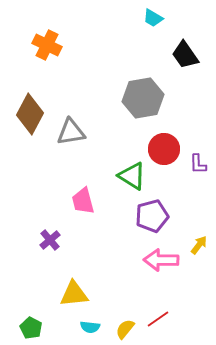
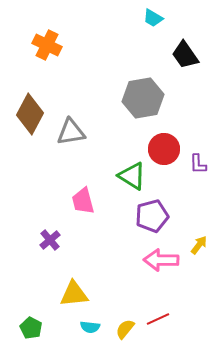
red line: rotated 10 degrees clockwise
